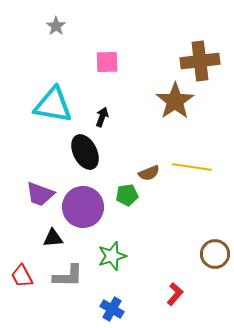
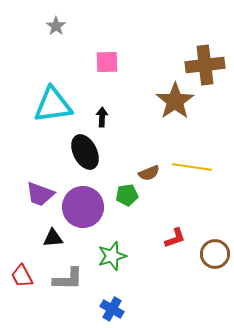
brown cross: moved 5 px right, 4 px down
cyan triangle: rotated 18 degrees counterclockwise
black arrow: rotated 18 degrees counterclockwise
gray L-shape: moved 3 px down
red L-shape: moved 56 px up; rotated 30 degrees clockwise
